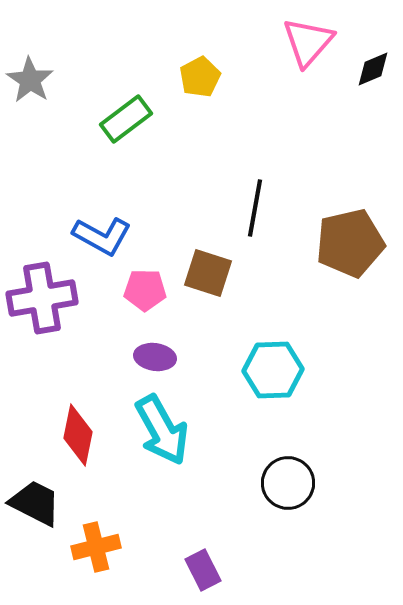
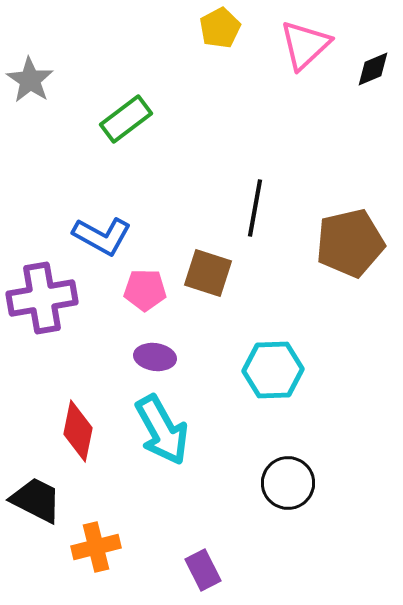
pink triangle: moved 3 px left, 3 px down; rotated 6 degrees clockwise
yellow pentagon: moved 20 px right, 49 px up
red diamond: moved 4 px up
black trapezoid: moved 1 px right, 3 px up
